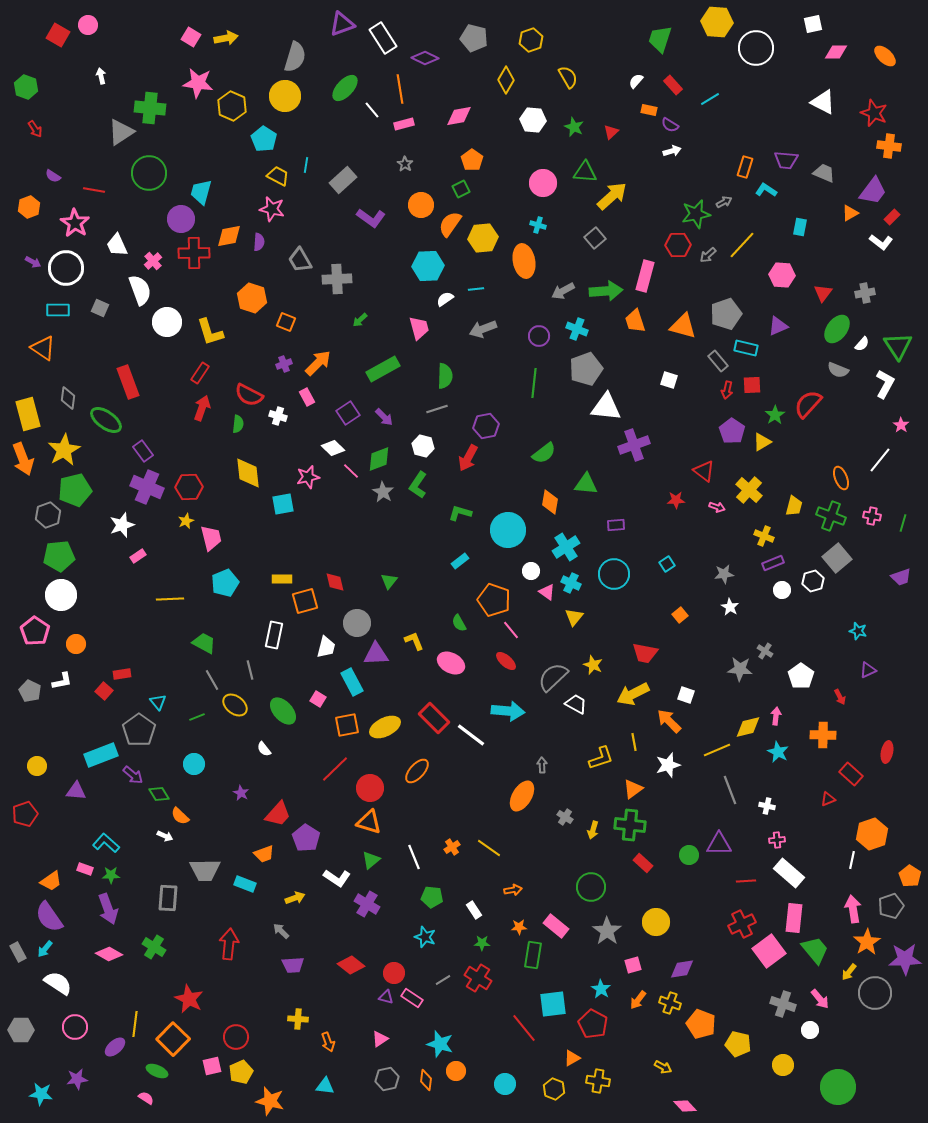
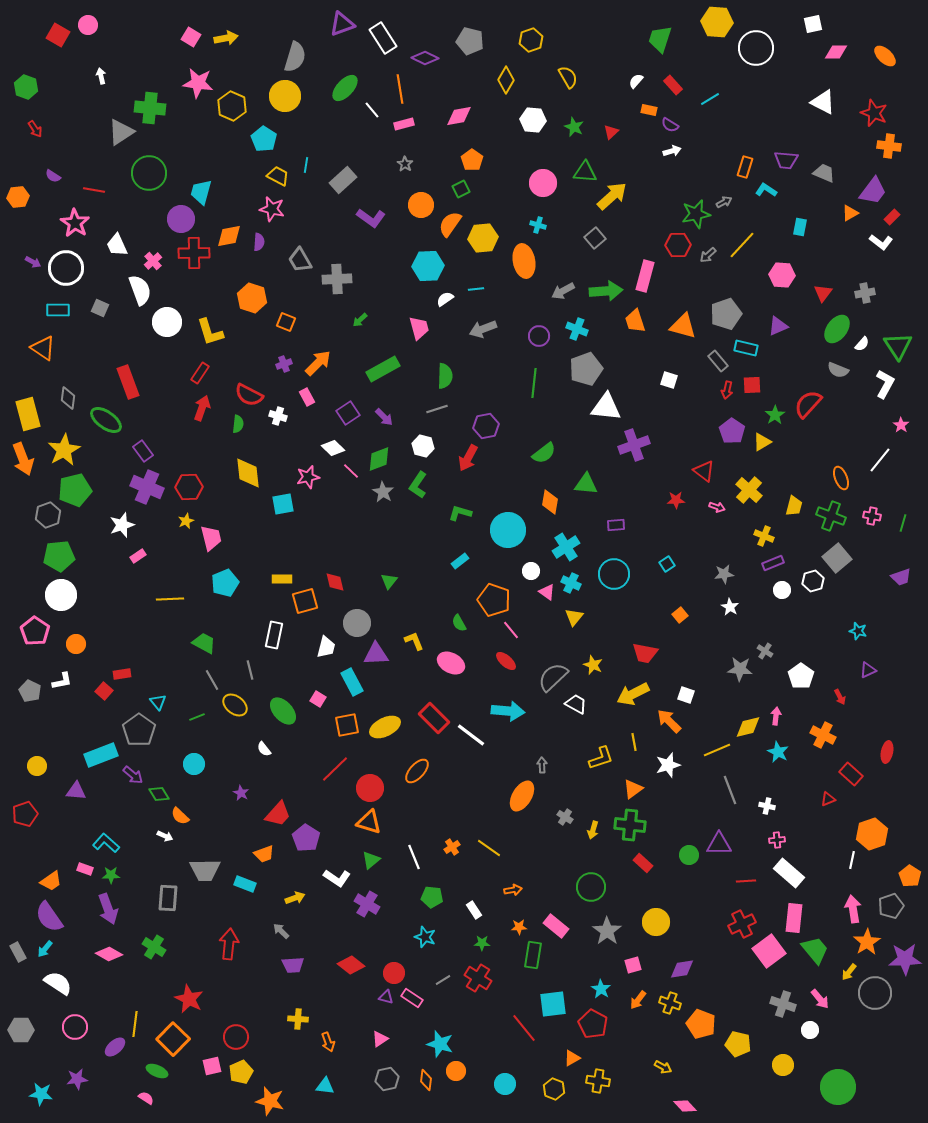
gray pentagon at (474, 38): moved 4 px left, 3 px down
orange hexagon at (29, 207): moved 11 px left, 10 px up; rotated 15 degrees clockwise
orange cross at (823, 735): rotated 25 degrees clockwise
